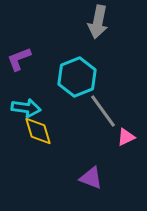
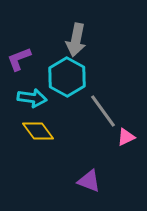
gray arrow: moved 22 px left, 18 px down
cyan hexagon: moved 10 px left; rotated 9 degrees counterclockwise
cyan arrow: moved 6 px right, 10 px up
yellow diamond: rotated 20 degrees counterclockwise
purple triangle: moved 2 px left, 3 px down
